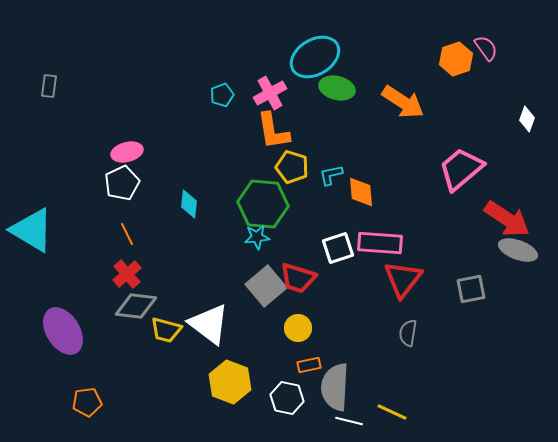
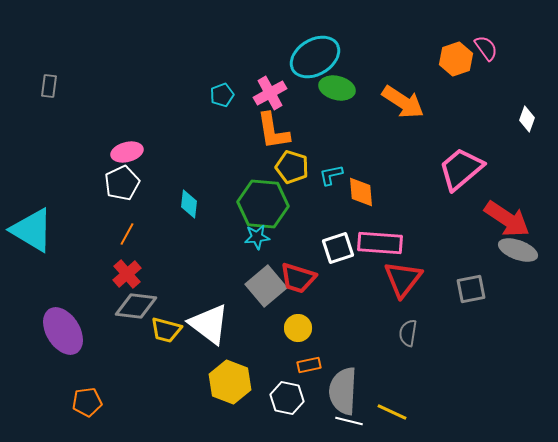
orange line at (127, 234): rotated 55 degrees clockwise
gray semicircle at (335, 387): moved 8 px right, 4 px down
